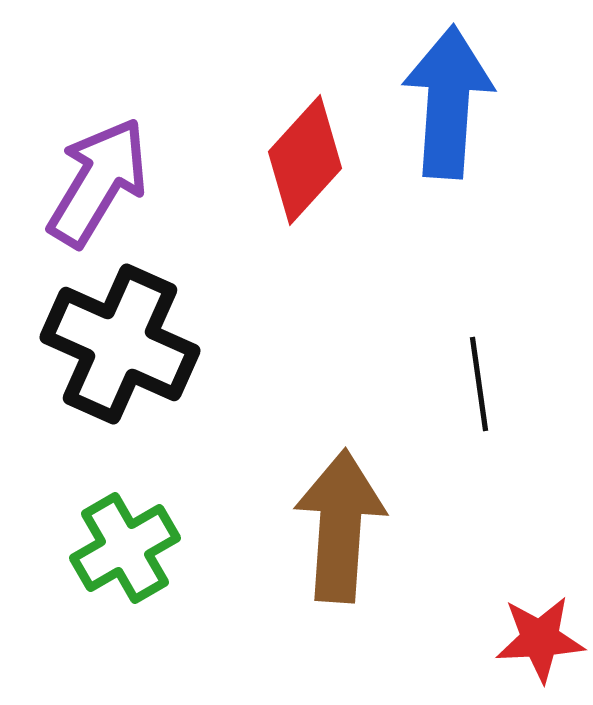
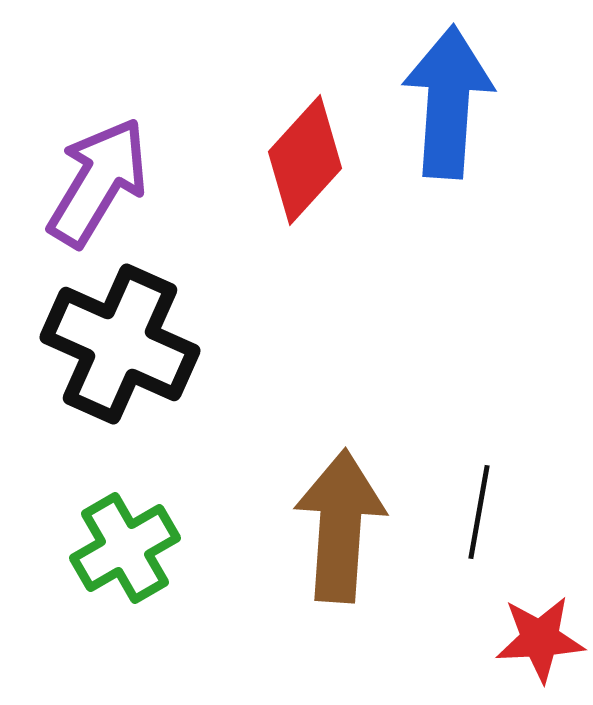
black line: moved 128 px down; rotated 18 degrees clockwise
